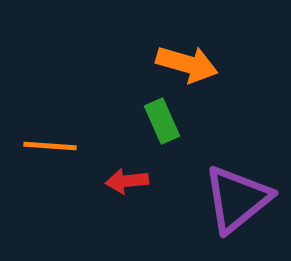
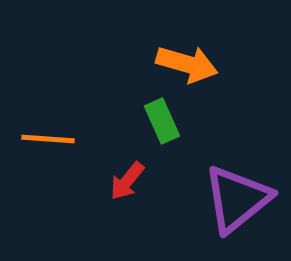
orange line: moved 2 px left, 7 px up
red arrow: rotated 45 degrees counterclockwise
